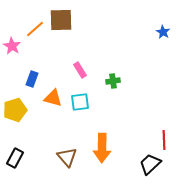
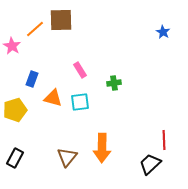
green cross: moved 1 px right, 2 px down
brown triangle: rotated 20 degrees clockwise
